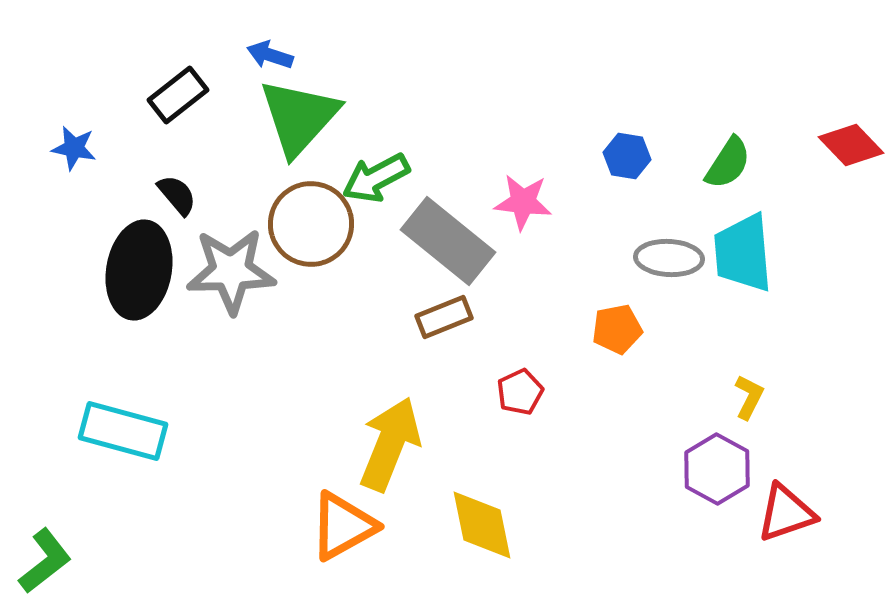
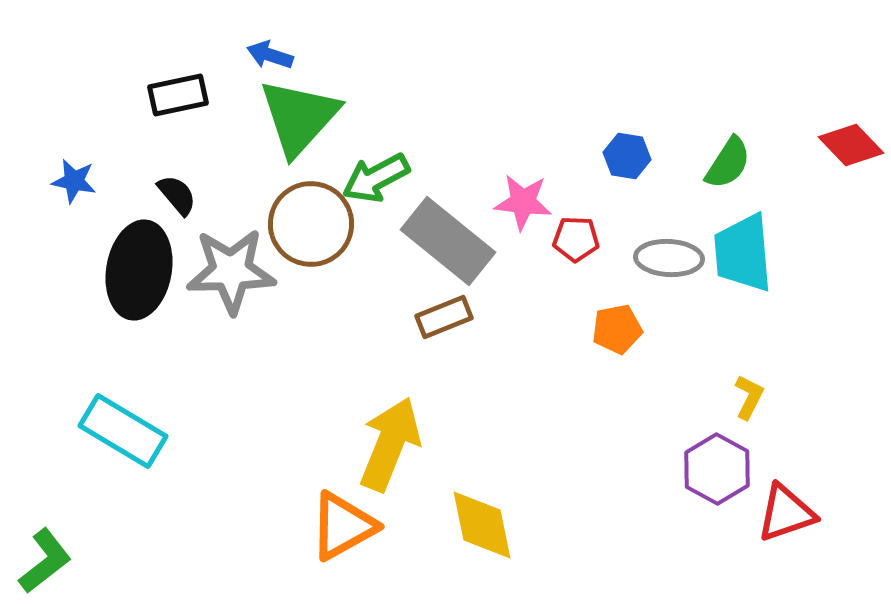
black rectangle: rotated 26 degrees clockwise
blue star: moved 33 px down
red pentagon: moved 56 px right, 153 px up; rotated 27 degrees clockwise
cyan rectangle: rotated 16 degrees clockwise
